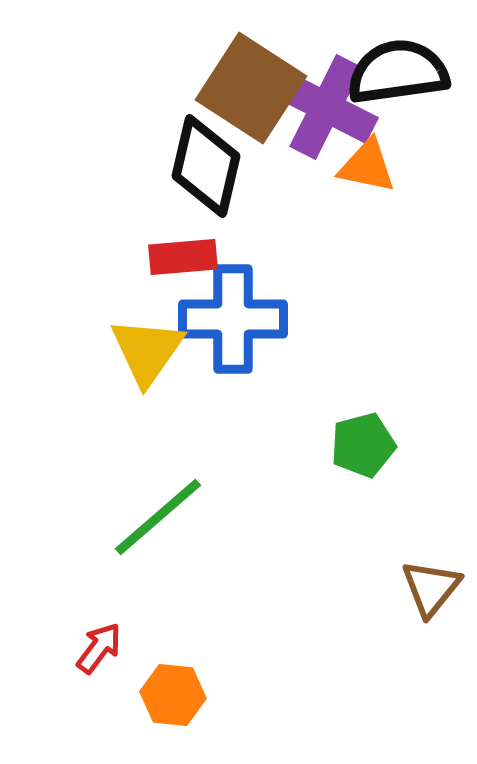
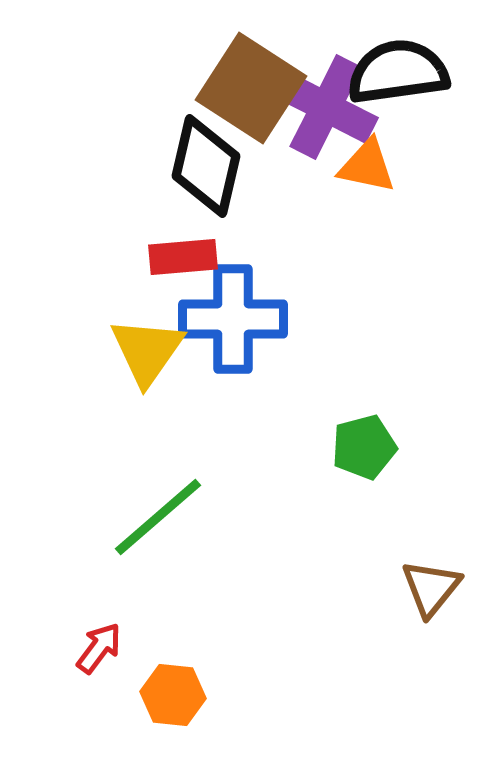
green pentagon: moved 1 px right, 2 px down
